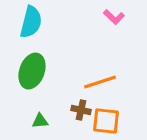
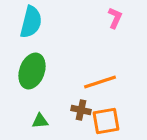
pink L-shape: moved 1 px right, 1 px down; rotated 110 degrees counterclockwise
orange square: rotated 16 degrees counterclockwise
